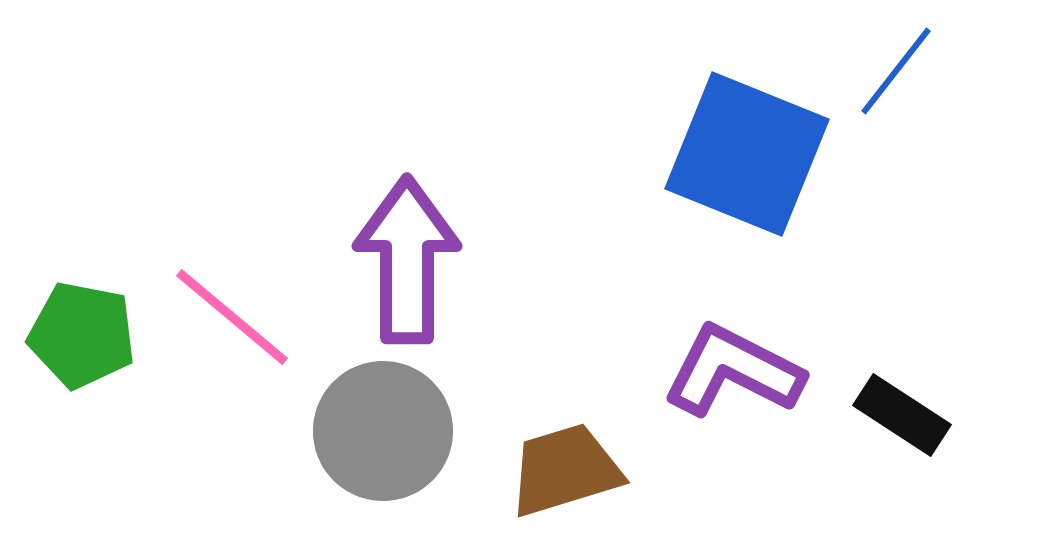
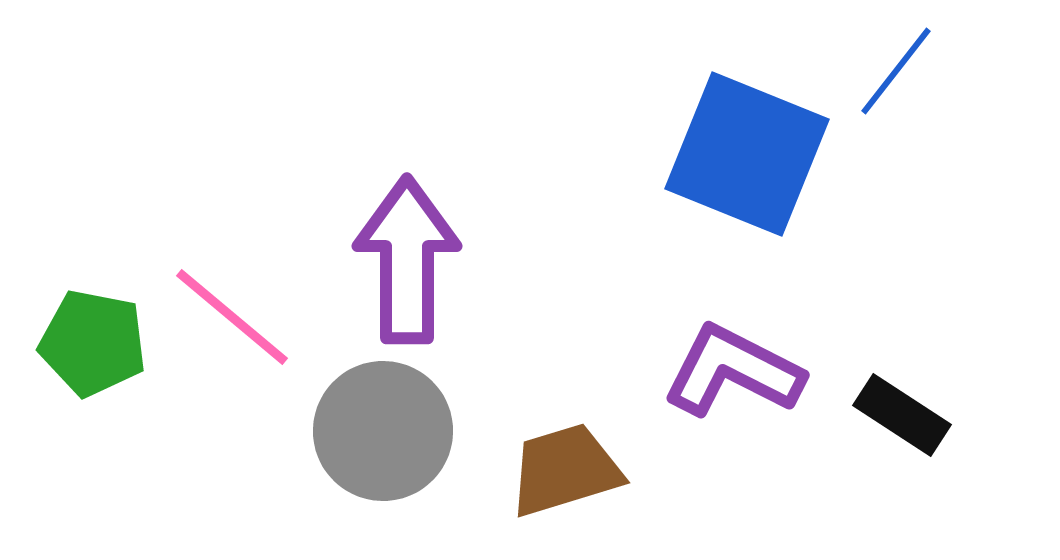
green pentagon: moved 11 px right, 8 px down
